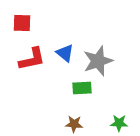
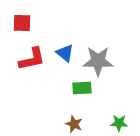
gray star: rotated 20 degrees clockwise
brown star: rotated 18 degrees clockwise
